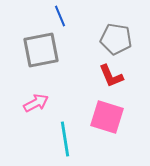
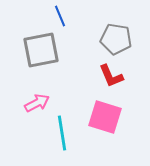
pink arrow: moved 1 px right
pink square: moved 2 px left
cyan line: moved 3 px left, 6 px up
